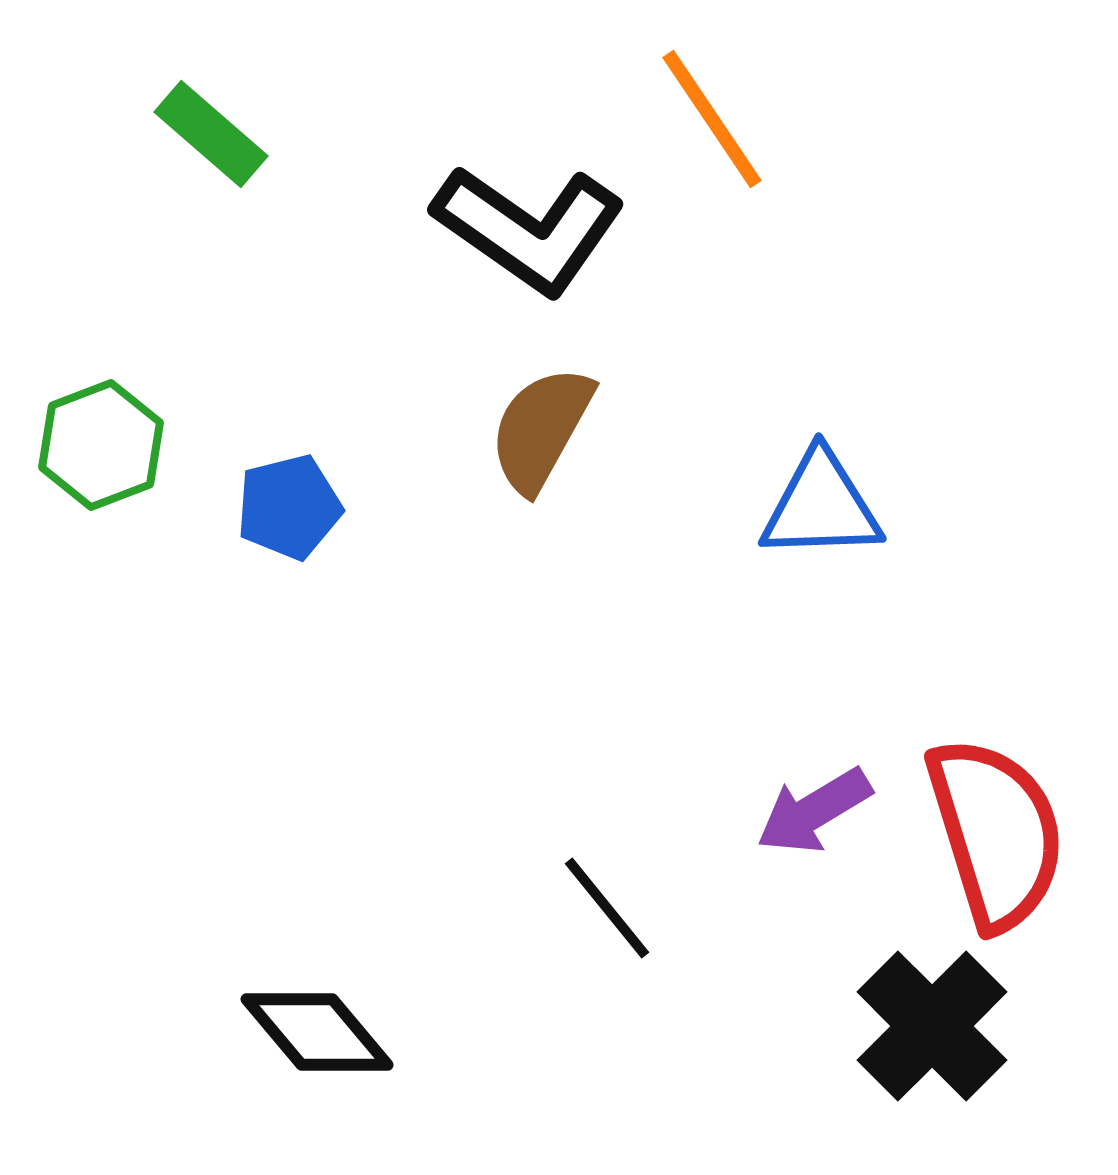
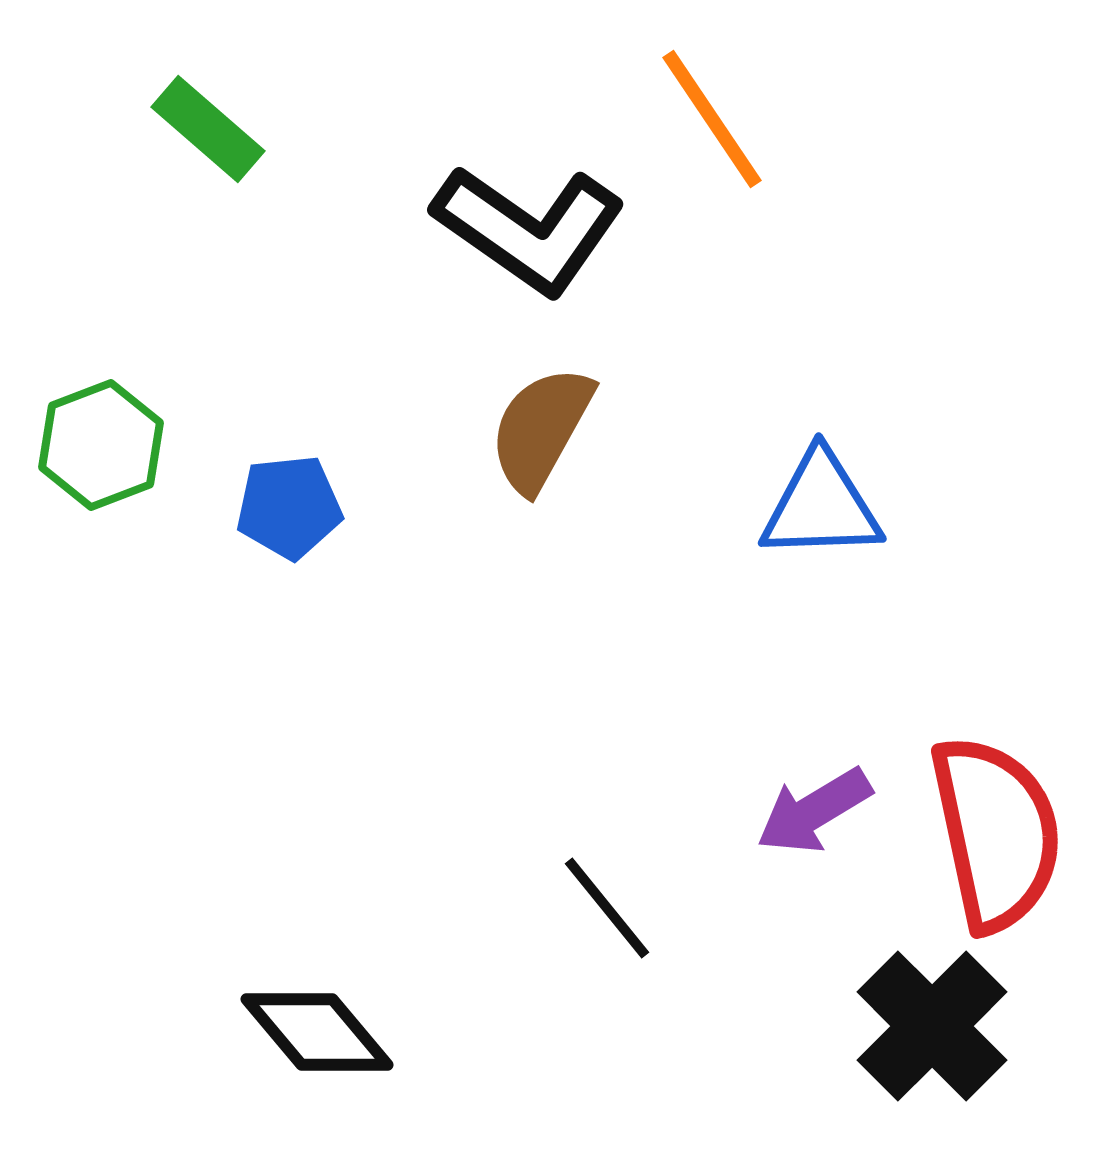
green rectangle: moved 3 px left, 5 px up
blue pentagon: rotated 8 degrees clockwise
red semicircle: rotated 5 degrees clockwise
